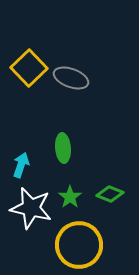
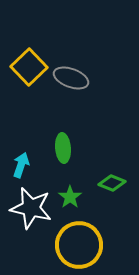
yellow square: moved 1 px up
green diamond: moved 2 px right, 11 px up
